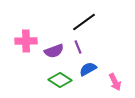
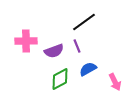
purple line: moved 1 px left, 1 px up
green diamond: moved 1 px up; rotated 60 degrees counterclockwise
